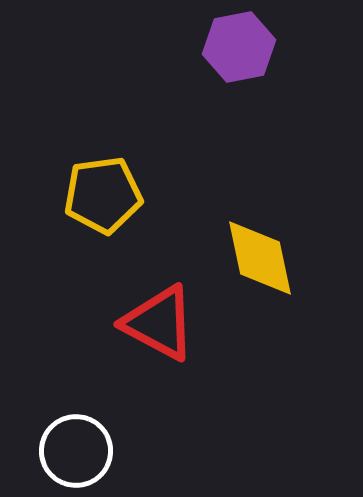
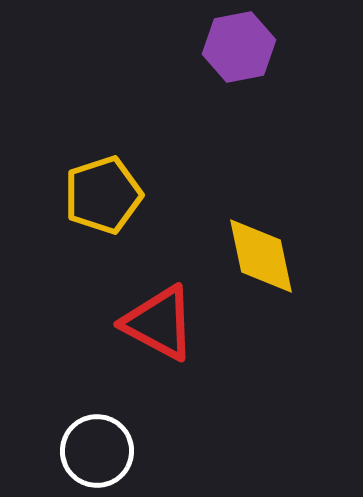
yellow pentagon: rotated 10 degrees counterclockwise
yellow diamond: moved 1 px right, 2 px up
white circle: moved 21 px right
